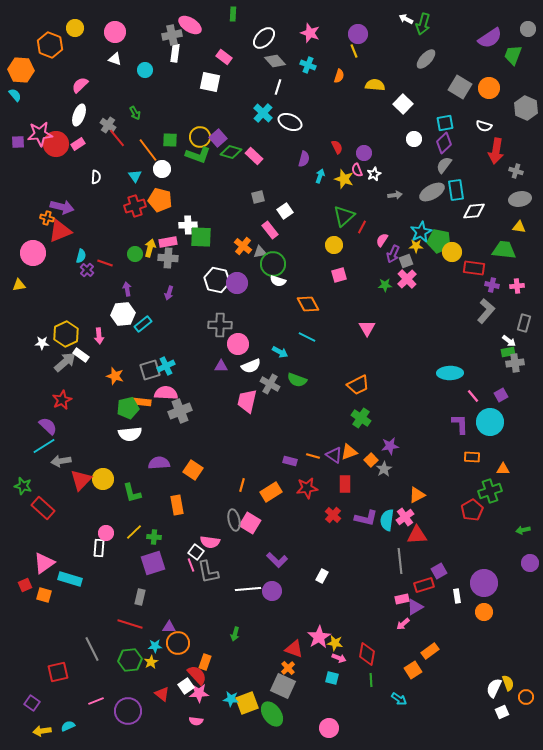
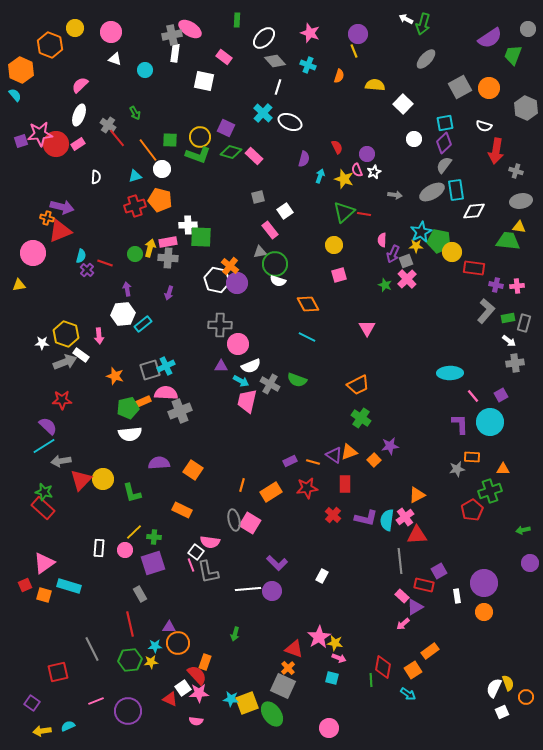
green rectangle at (233, 14): moved 4 px right, 6 px down
pink ellipse at (190, 25): moved 4 px down
pink circle at (115, 32): moved 4 px left
orange hexagon at (21, 70): rotated 20 degrees clockwise
white square at (210, 82): moved 6 px left, 1 px up
gray square at (460, 87): rotated 30 degrees clockwise
purple square at (218, 138): moved 8 px right, 10 px up; rotated 24 degrees counterclockwise
purple square at (18, 142): moved 3 px right, 1 px up; rotated 16 degrees counterclockwise
purple circle at (364, 153): moved 3 px right, 1 px down
white star at (374, 174): moved 2 px up
cyan triangle at (135, 176): rotated 48 degrees clockwise
gray arrow at (395, 195): rotated 16 degrees clockwise
gray ellipse at (520, 199): moved 1 px right, 2 px down
green triangle at (344, 216): moved 4 px up
red line at (362, 227): moved 2 px right, 13 px up; rotated 72 degrees clockwise
pink semicircle at (382, 240): rotated 32 degrees counterclockwise
orange cross at (243, 246): moved 13 px left, 20 px down
green trapezoid at (504, 250): moved 4 px right, 9 px up
green circle at (273, 264): moved 2 px right
green star at (385, 285): rotated 24 degrees clockwise
purple cross at (492, 285): moved 4 px right
yellow hexagon at (66, 334): rotated 15 degrees counterclockwise
cyan arrow at (280, 352): moved 39 px left, 29 px down
green rectangle at (508, 352): moved 34 px up
gray arrow at (65, 362): rotated 20 degrees clockwise
red star at (62, 400): rotated 24 degrees clockwise
orange rectangle at (142, 402): rotated 30 degrees counterclockwise
orange line at (313, 456): moved 6 px down
orange square at (371, 460): moved 3 px right
purple rectangle at (290, 461): rotated 40 degrees counterclockwise
gray star at (384, 469): moved 73 px right; rotated 21 degrees clockwise
green star at (23, 486): moved 21 px right, 6 px down
orange rectangle at (177, 505): moved 5 px right, 5 px down; rotated 54 degrees counterclockwise
pink circle at (106, 533): moved 19 px right, 17 px down
purple L-shape at (277, 560): moved 3 px down
cyan rectangle at (70, 579): moved 1 px left, 7 px down
red rectangle at (424, 585): rotated 30 degrees clockwise
gray rectangle at (140, 597): moved 3 px up; rotated 42 degrees counterclockwise
pink rectangle at (402, 599): moved 3 px up; rotated 56 degrees clockwise
red line at (130, 624): rotated 60 degrees clockwise
red diamond at (367, 654): moved 16 px right, 13 px down
yellow star at (151, 662): rotated 24 degrees clockwise
white square at (186, 686): moved 3 px left, 2 px down
red triangle at (162, 694): moved 8 px right, 5 px down; rotated 14 degrees counterclockwise
cyan arrow at (399, 699): moved 9 px right, 5 px up
